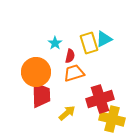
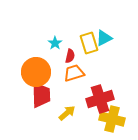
cyan triangle: moved 1 px up
